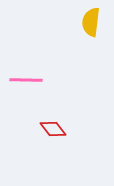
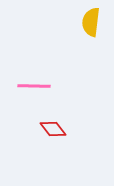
pink line: moved 8 px right, 6 px down
